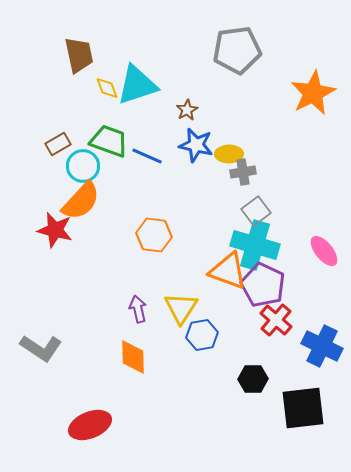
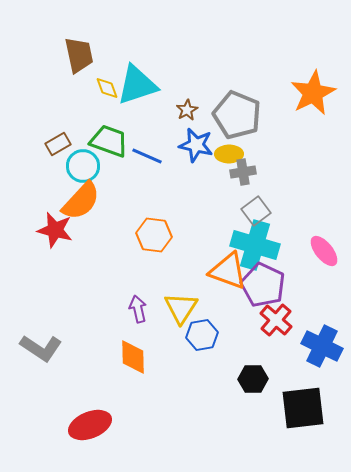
gray pentagon: moved 65 px down; rotated 30 degrees clockwise
